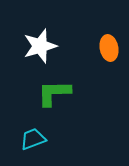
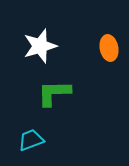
cyan trapezoid: moved 2 px left, 1 px down
